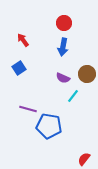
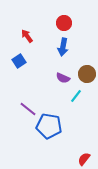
red arrow: moved 4 px right, 4 px up
blue square: moved 7 px up
cyan line: moved 3 px right
purple line: rotated 24 degrees clockwise
